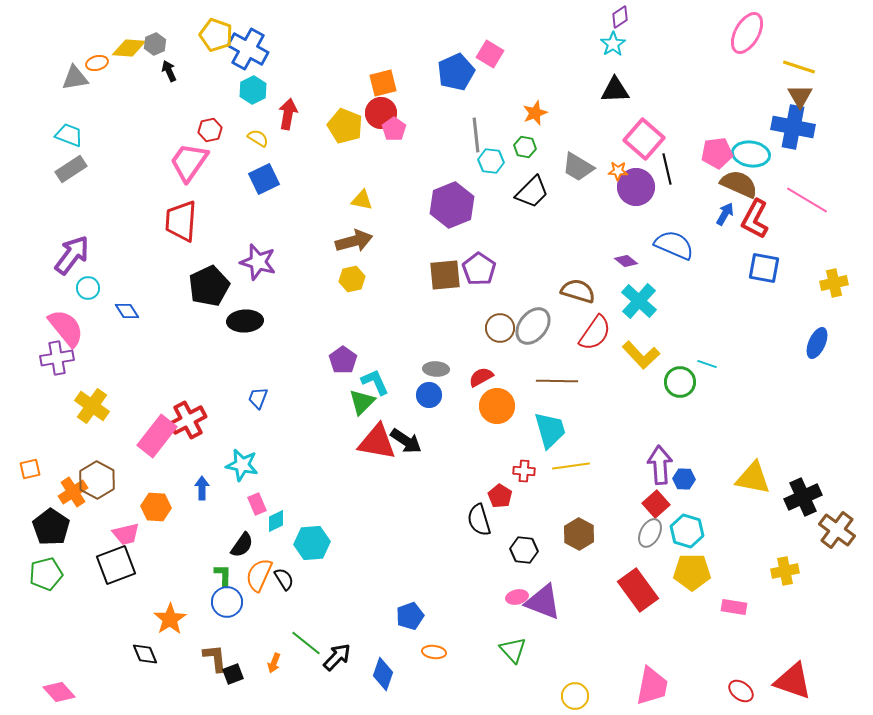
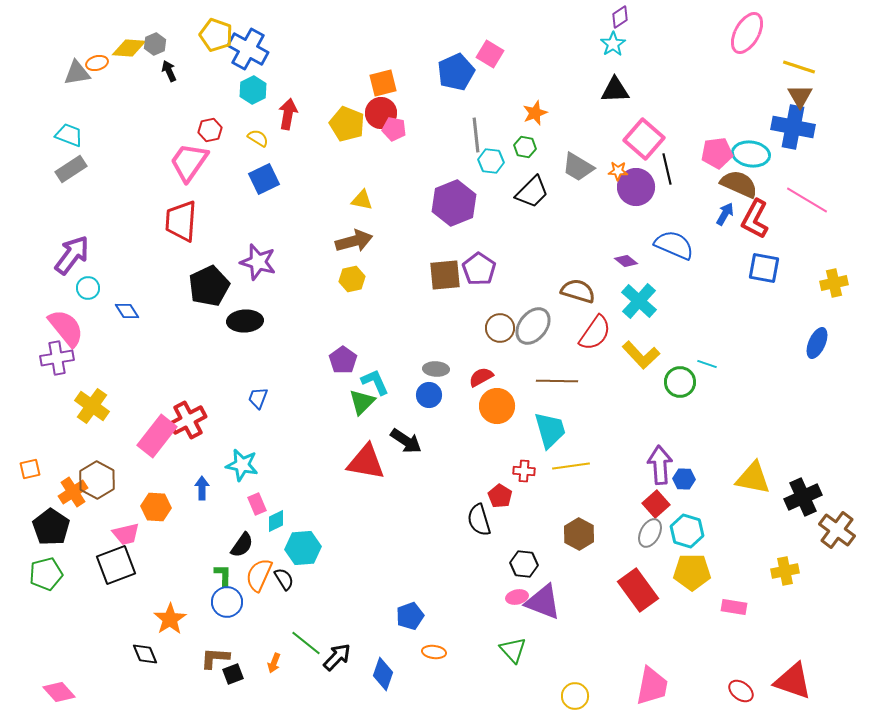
gray triangle at (75, 78): moved 2 px right, 5 px up
yellow pentagon at (345, 126): moved 2 px right, 2 px up
pink pentagon at (394, 129): rotated 25 degrees counterclockwise
purple hexagon at (452, 205): moved 2 px right, 2 px up
red triangle at (377, 442): moved 11 px left, 20 px down
cyan hexagon at (312, 543): moved 9 px left, 5 px down
black hexagon at (524, 550): moved 14 px down
brown L-shape at (215, 658): rotated 80 degrees counterclockwise
